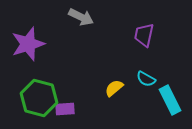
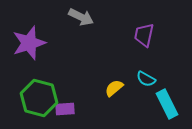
purple star: moved 1 px right, 1 px up
cyan rectangle: moved 3 px left, 4 px down
